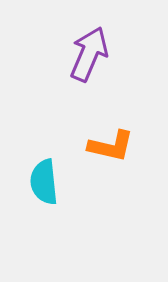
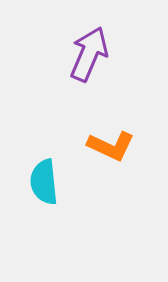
orange L-shape: rotated 12 degrees clockwise
